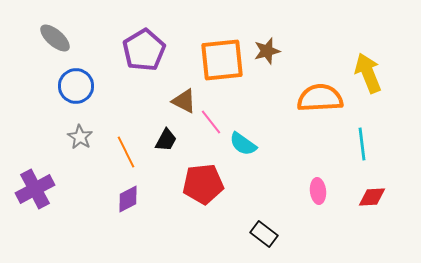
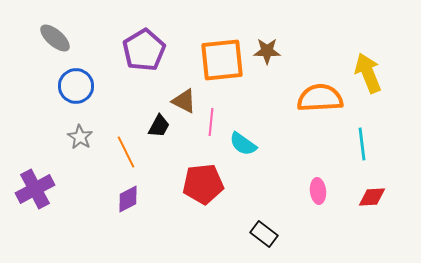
brown star: rotated 16 degrees clockwise
pink line: rotated 44 degrees clockwise
black trapezoid: moved 7 px left, 14 px up
